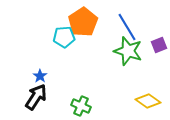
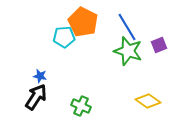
orange pentagon: rotated 12 degrees counterclockwise
blue star: rotated 24 degrees counterclockwise
